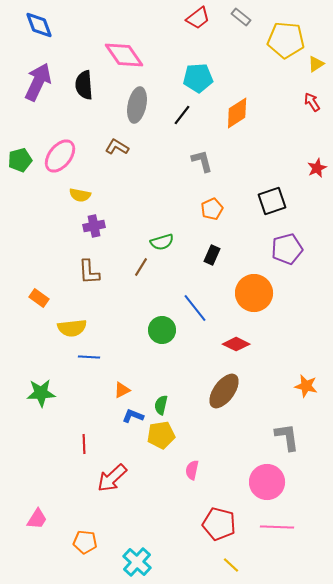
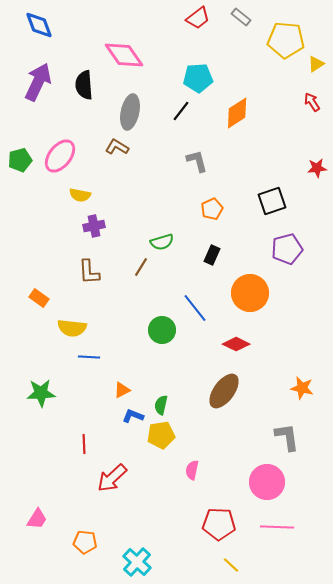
gray ellipse at (137, 105): moved 7 px left, 7 px down
black line at (182, 115): moved 1 px left, 4 px up
gray L-shape at (202, 161): moved 5 px left
red star at (317, 168): rotated 18 degrees clockwise
orange circle at (254, 293): moved 4 px left
yellow semicircle at (72, 328): rotated 12 degrees clockwise
orange star at (306, 386): moved 4 px left, 2 px down
red pentagon at (219, 524): rotated 12 degrees counterclockwise
